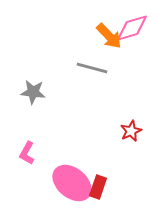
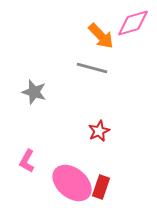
pink diamond: moved 1 px right, 5 px up
orange arrow: moved 8 px left
gray star: moved 1 px right; rotated 10 degrees clockwise
red star: moved 32 px left
pink L-shape: moved 8 px down
red rectangle: moved 3 px right
